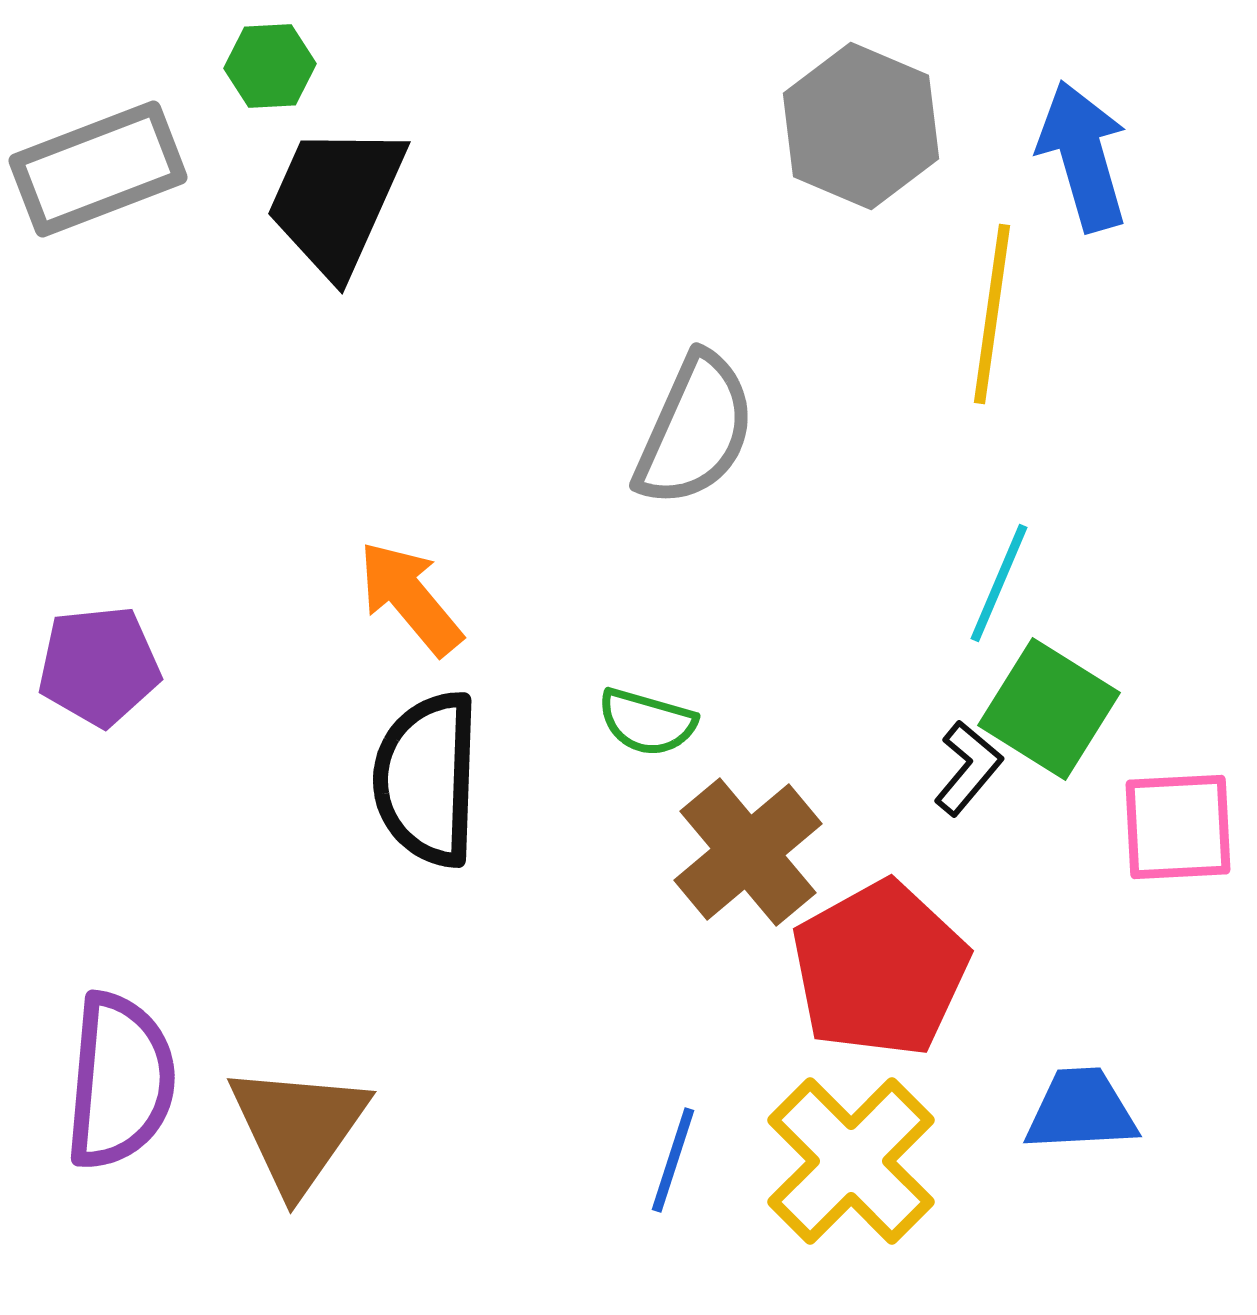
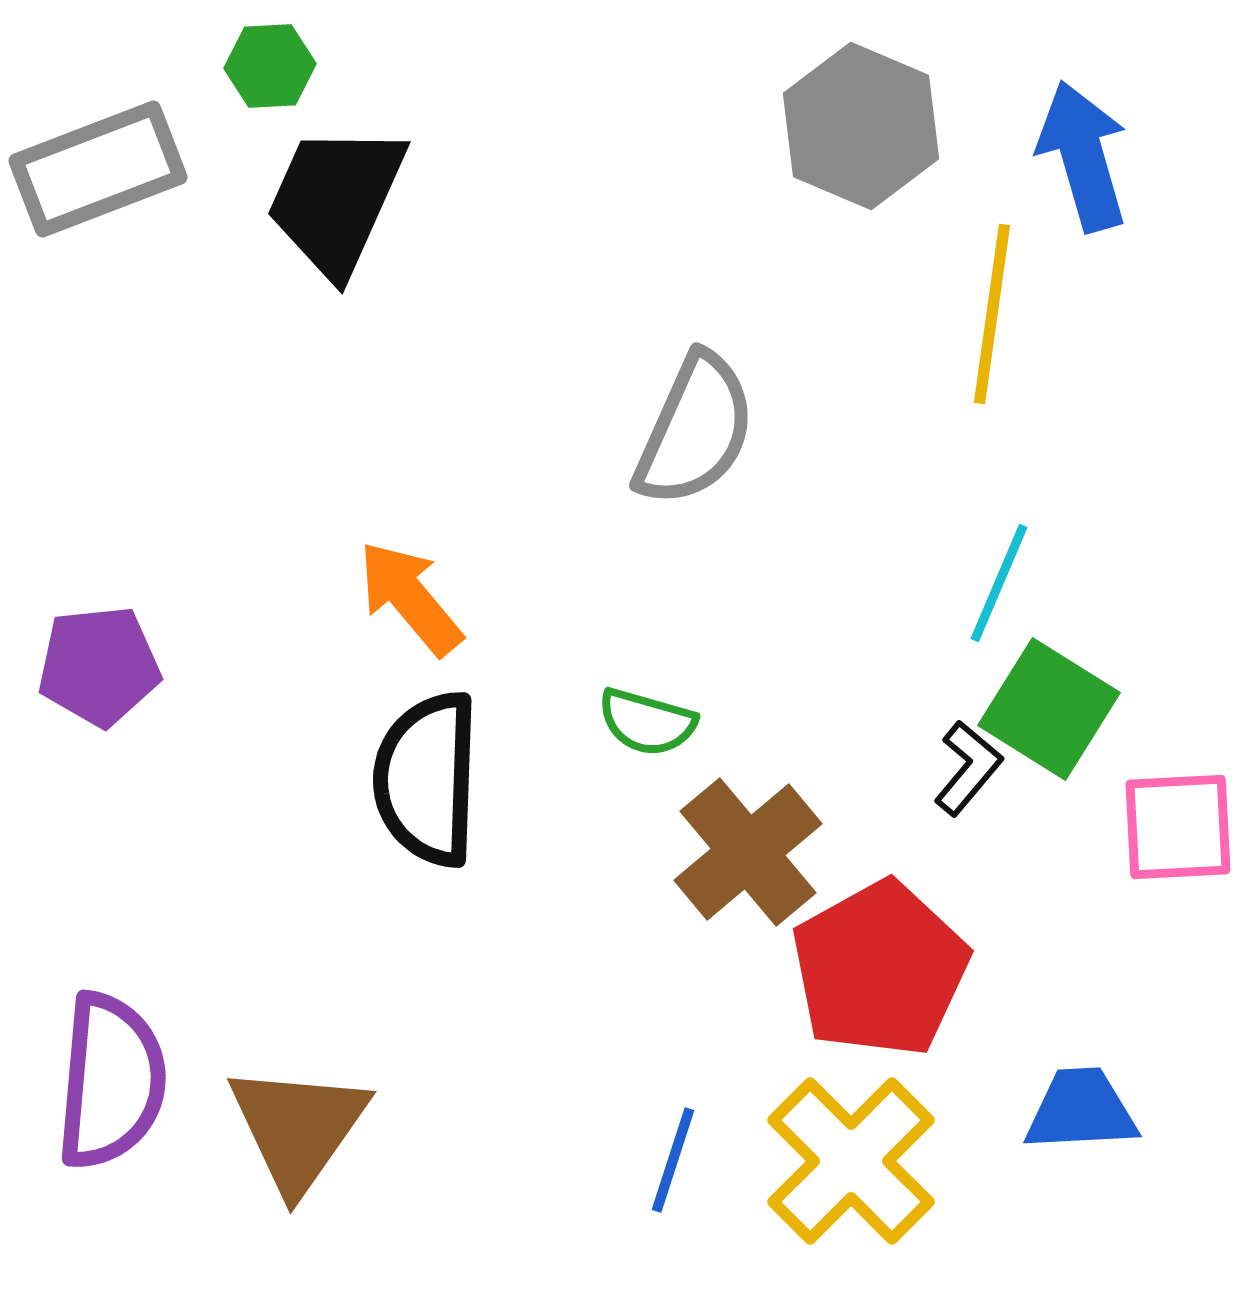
purple semicircle: moved 9 px left
